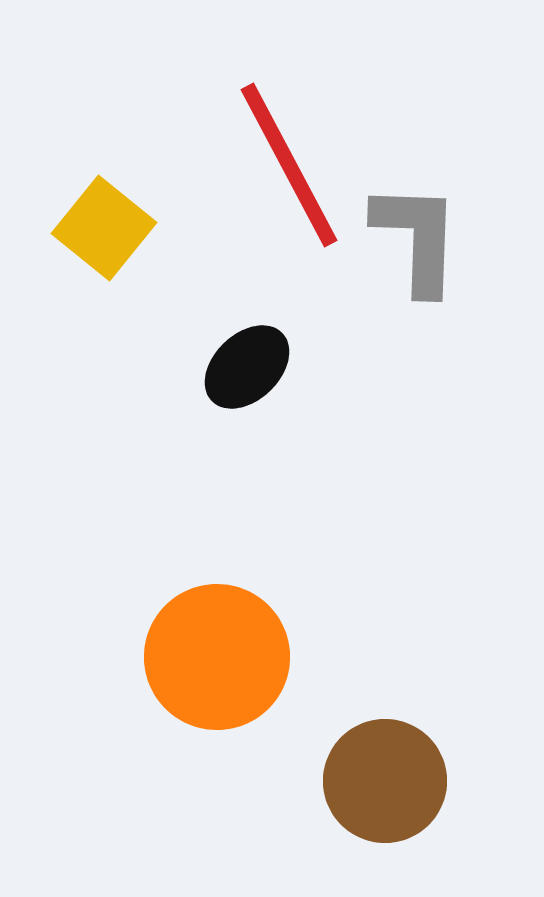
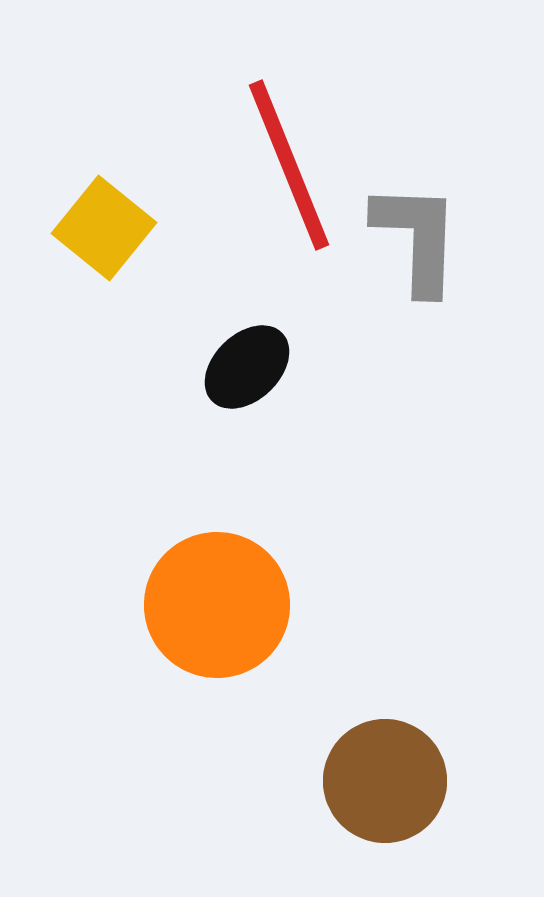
red line: rotated 6 degrees clockwise
orange circle: moved 52 px up
